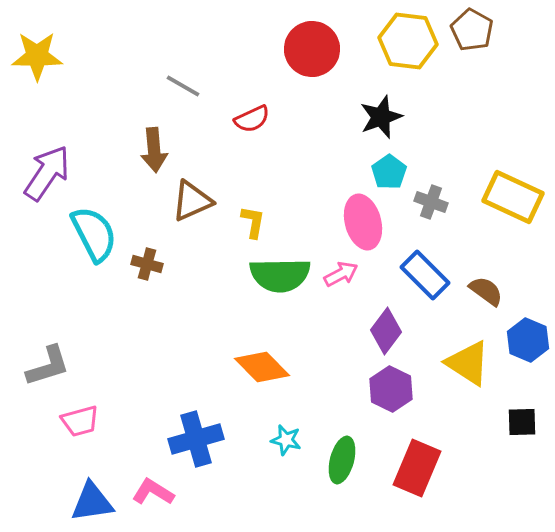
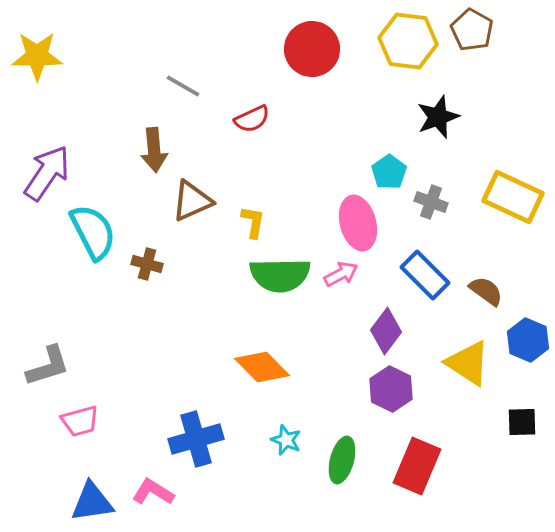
black star: moved 57 px right
pink ellipse: moved 5 px left, 1 px down
cyan semicircle: moved 1 px left, 2 px up
cyan star: rotated 8 degrees clockwise
red rectangle: moved 2 px up
